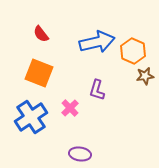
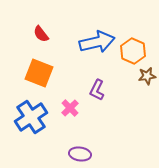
brown star: moved 2 px right
purple L-shape: rotated 10 degrees clockwise
